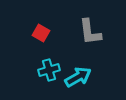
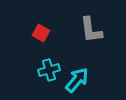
gray L-shape: moved 1 px right, 2 px up
cyan arrow: moved 1 px left, 3 px down; rotated 20 degrees counterclockwise
